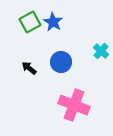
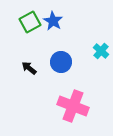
blue star: moved 1 px up
pink cross: moved 1 px left, 1 px down
